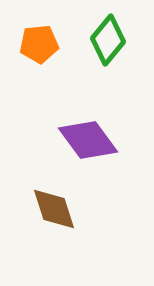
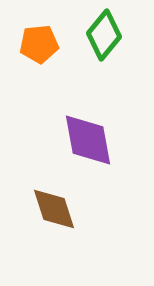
green diamond: moved 4 px left, 5 px up
purple diamond: rotated 26 degrees clockwise
